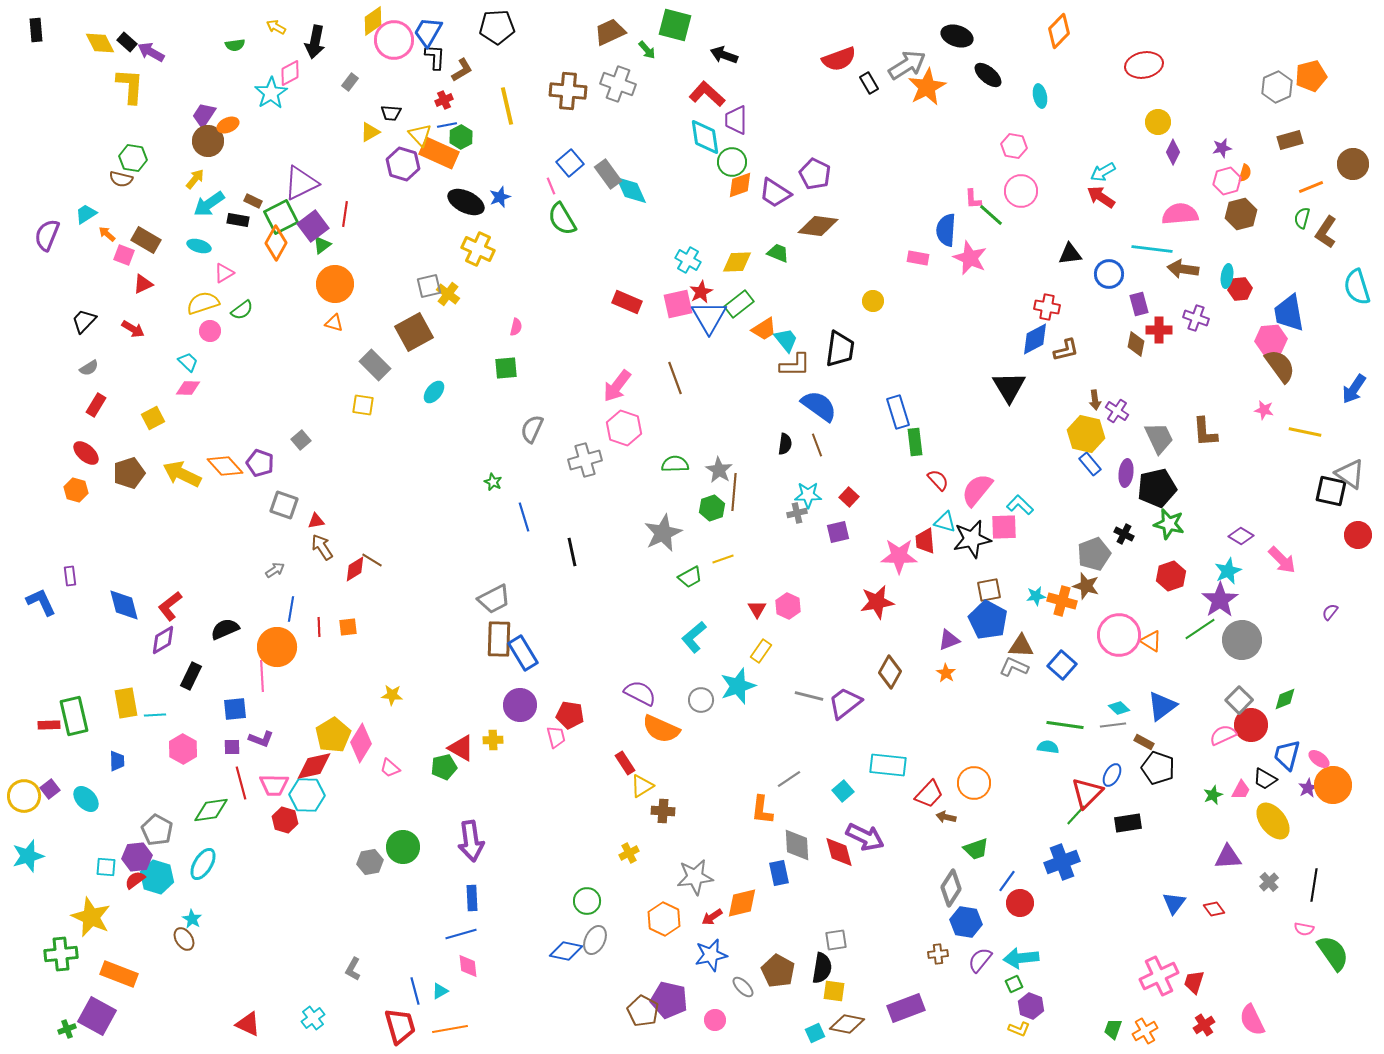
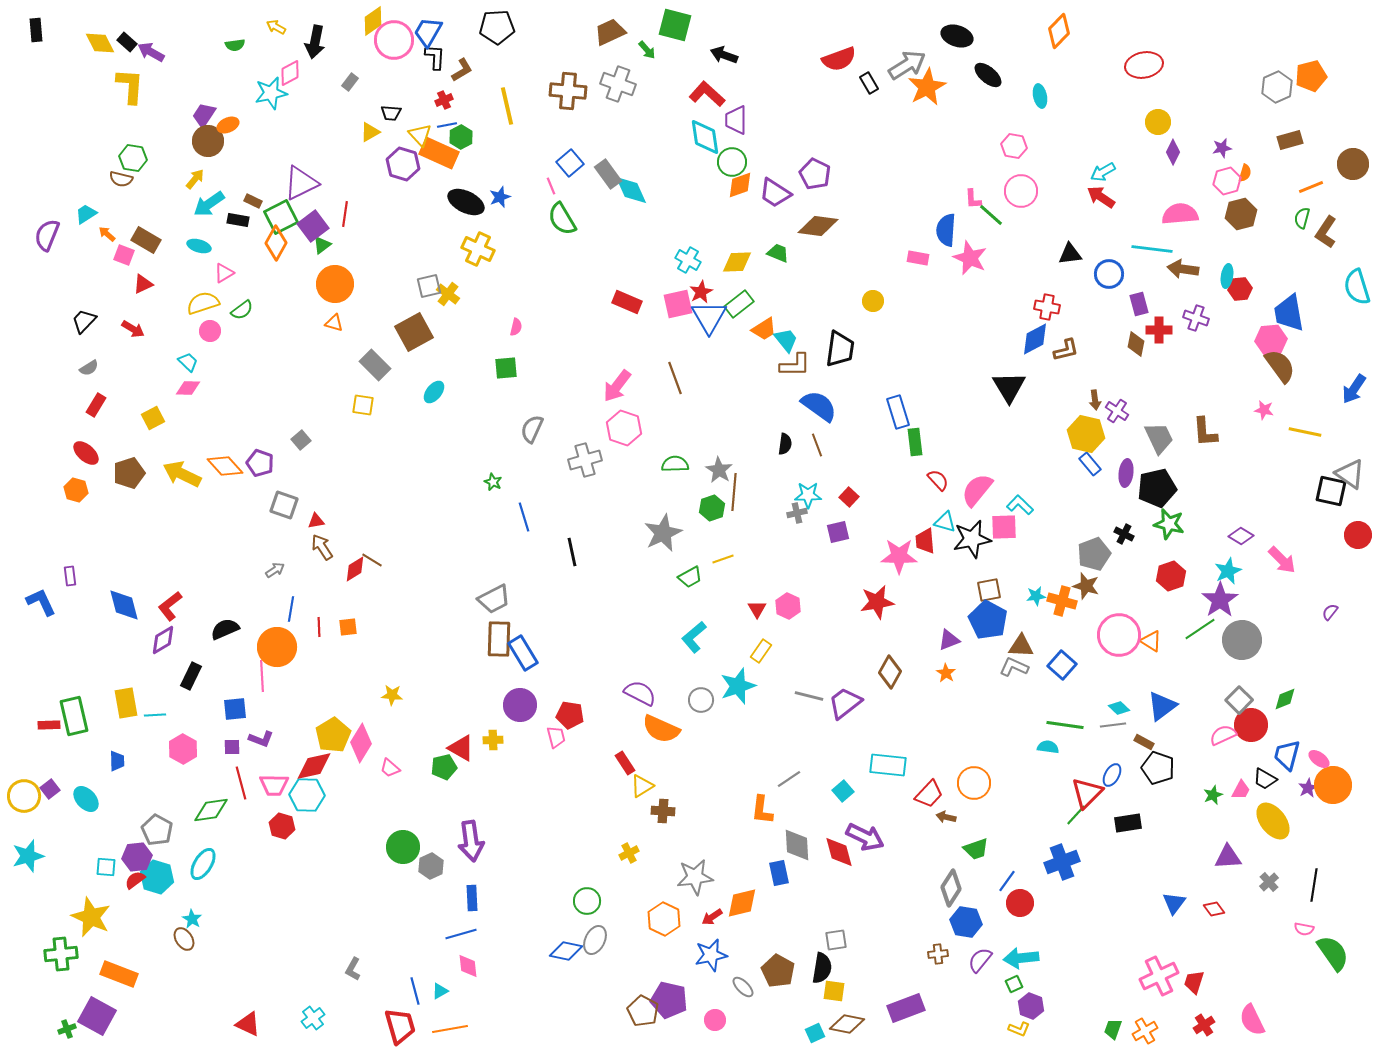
cyan star at (271, 93): rotated 20 degrees clockwise
red hexagon at (285, 820): moved 3 px left, 6 px down
gray hexagon at (370, 862): moved 61 px right, 4 px down; rotated 15 degrees counterclockwise
